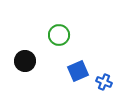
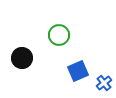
black circle: moved 3 px left, 3 px up
blue cross: moved 1 px down; rotated 28 degrees clockwise
